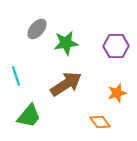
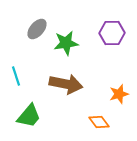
purple hexagon: moved 4 px left, 13 px up
brown arrow: rotated 44 degrees clockwise
orange star: moved 2 px right, 1 px down
orange diamond: moved 1 px left
